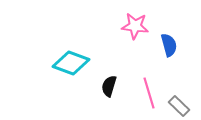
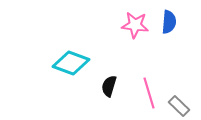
pink star: moved 1 px up
blue semicircle: moved 23 px up; rotated 20 degrees clockwise
